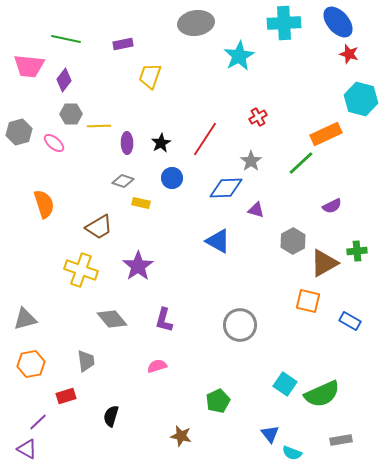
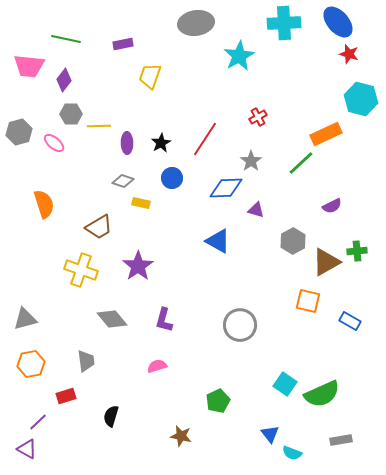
brown triangle at (324, 263): moved 2 px right, 1 px up
